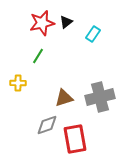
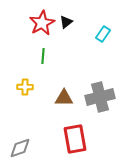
red star: rotated 15 degrees counterclockwise
cyan rectangle: moved 10 px right
green line: moved 5 px right; rotated 28 degrees counterclockwise
yellow cross: moved 7 px right, 4 px down
brown triangle: rotated 18 degrees clockwise
gray diamond: moved 27 px left, 23 px down
